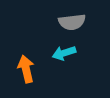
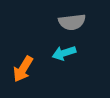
orange arrow: moved 3 px left; rotated 136 degrees counterclockwise
